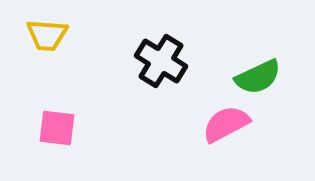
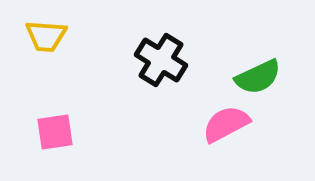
yellow trapezoid: moved 1 px left, 1 px down
black cross: moved 1 px up
pink square: moved 2 px left, 4 px down; rotated 15 degrees counterclockwise
